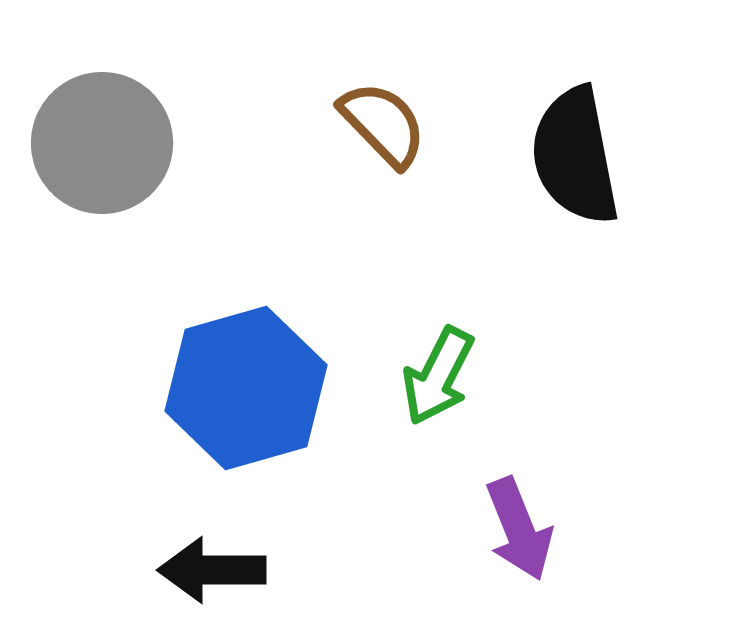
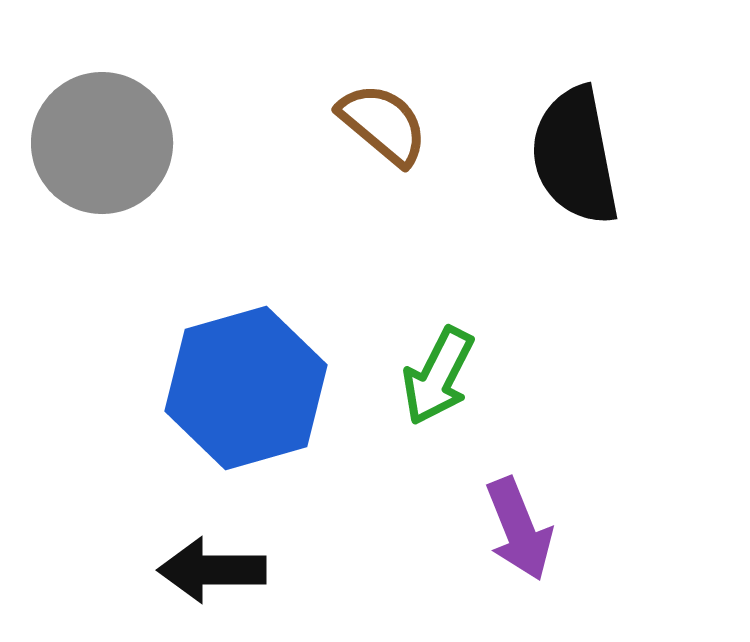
brown semicircle: rotated 6 degrees counterclockwise
